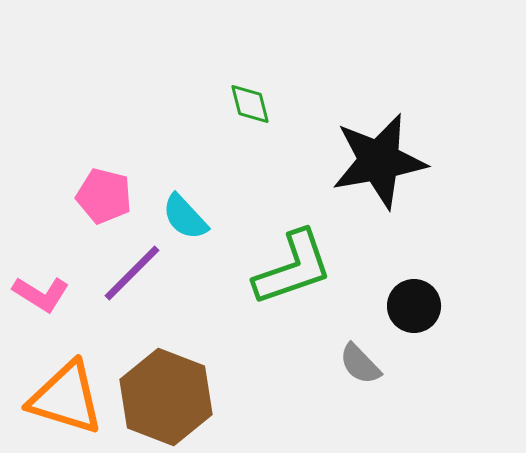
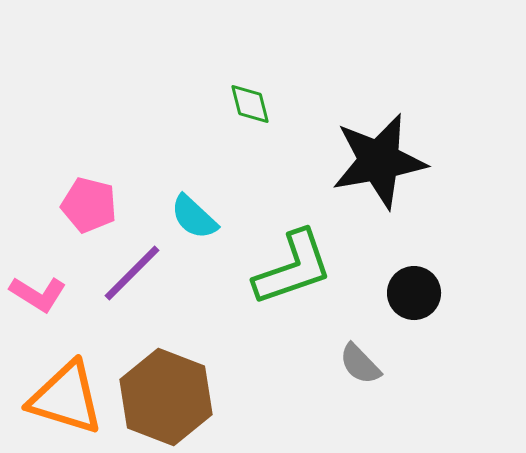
pink pentagon: moved 15 px left, 9 px down
cyan semicircle: moved 9 px right; rotated 4 degrees counterclockwise
pink L-shape: moved 3 px left
black circle: moved 13 px up
